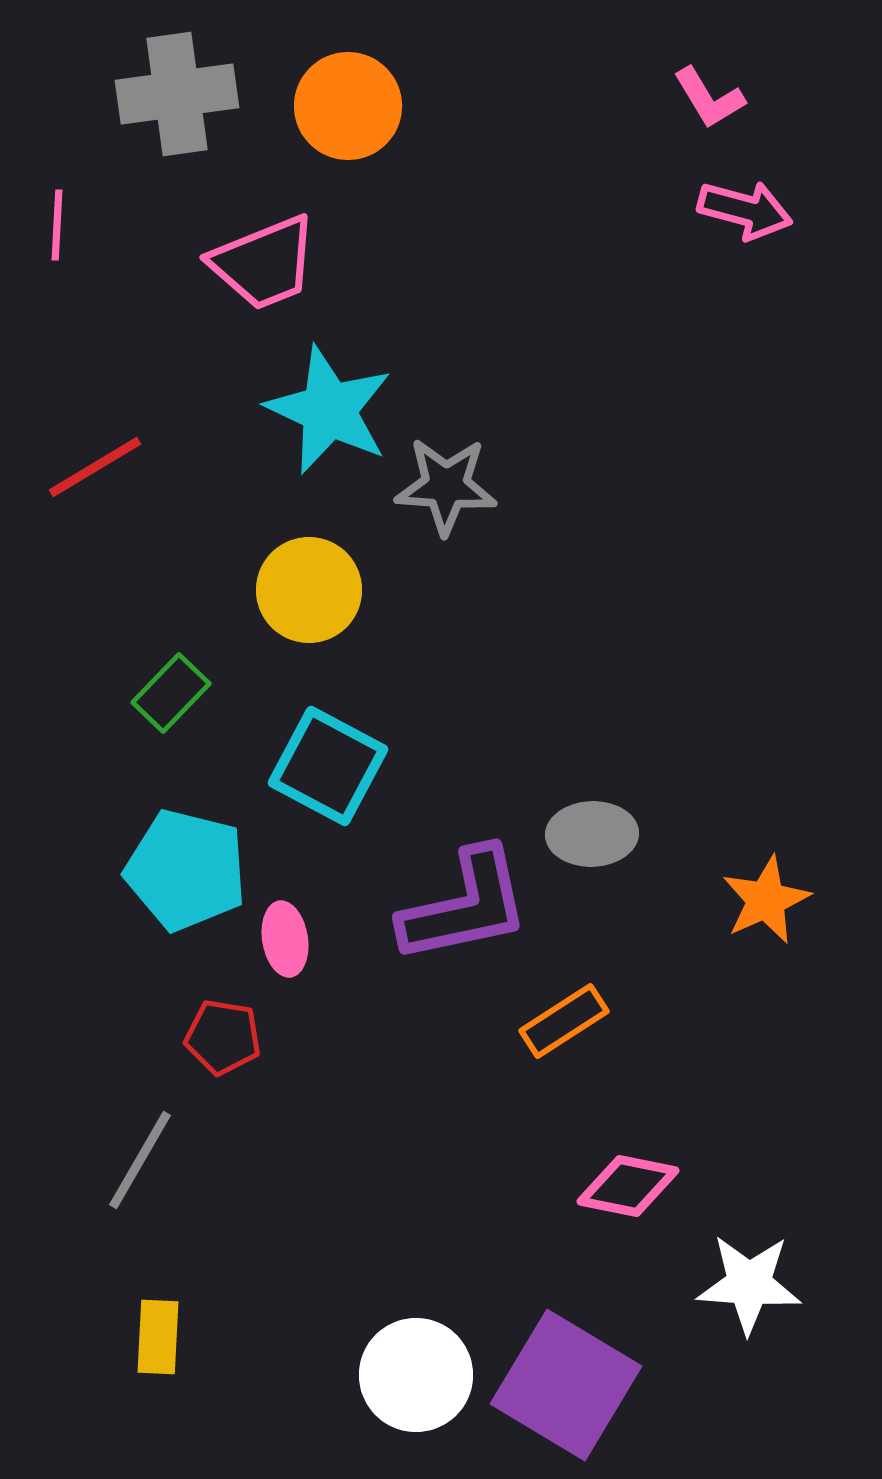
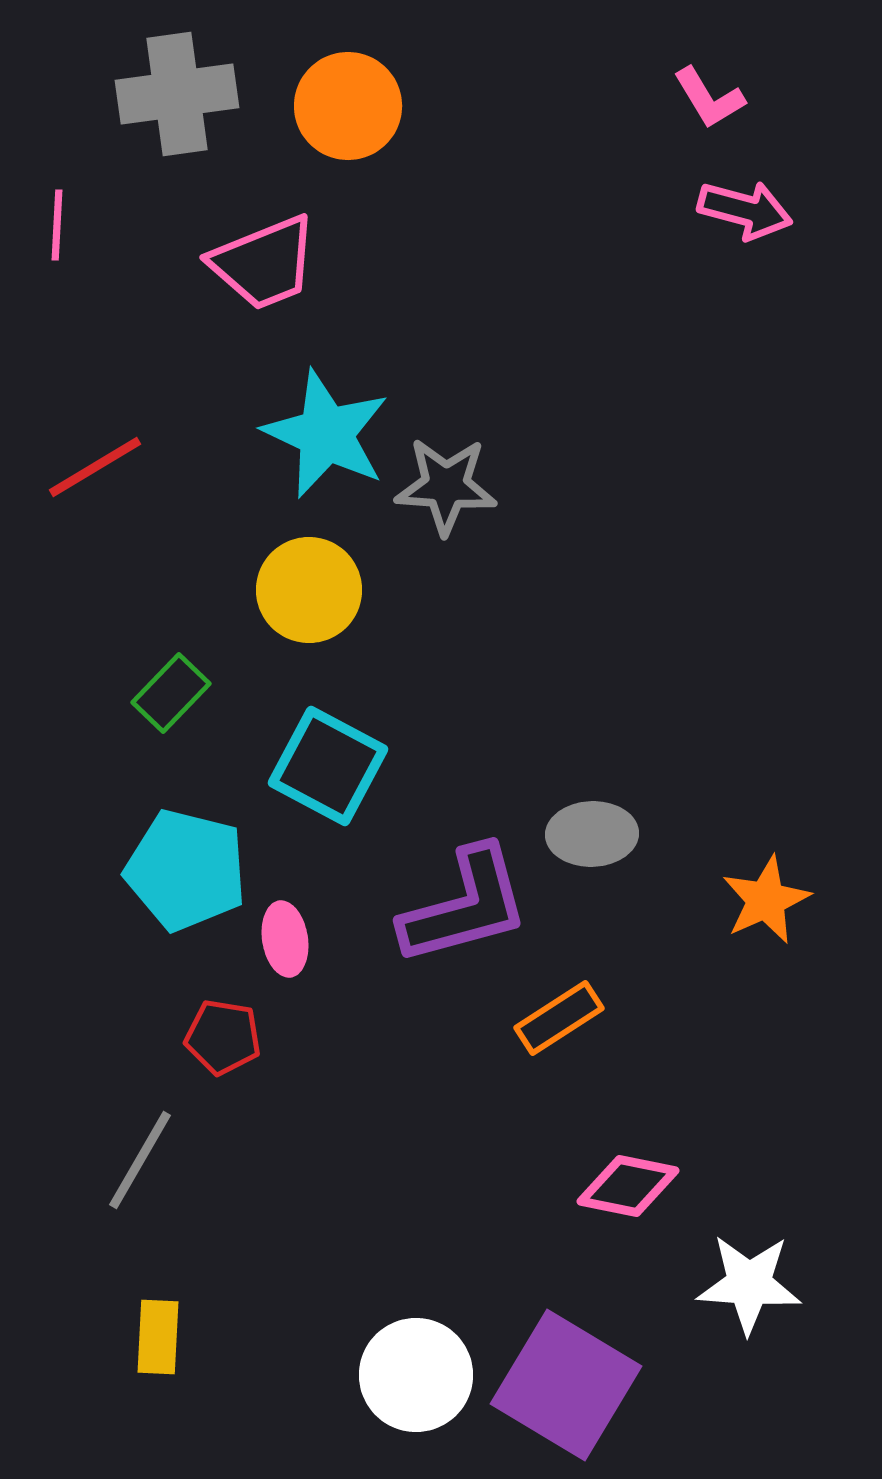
cyan star: moved 3 px left, 24 px down
purple L-shape: rotated 3 degrees counterclockwise
orange rectangle: moved 5 px left, 3 px up
